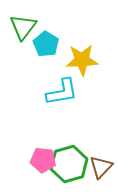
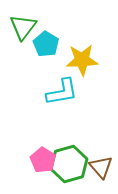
pink pentagon: rotated 25 degrees clockwise
brown triangle: rotated 25 degrees counterclockwise
